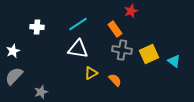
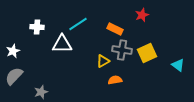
red star: moved 11 px right, 4 px down
orange rectangle: rotated 28 degrees counterclockwise
white triangle: moved 16 px left, 5 px up; rotated 10 degrees counterclockwise
yellow square: moved 2 px left, 1 px up
cyan triangle: moved 4 px right, 4 px down
yellow triangle: moved 12 px right, 12 px up
orange semicircle: rotated 56 degrees counterclockwise
